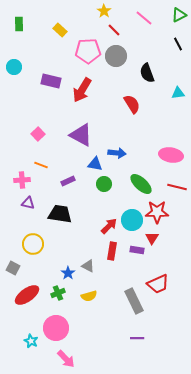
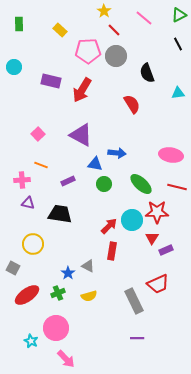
purple rectangle at (137, 250): moved 29 px right; rotated 32 degrees counterclockwise
